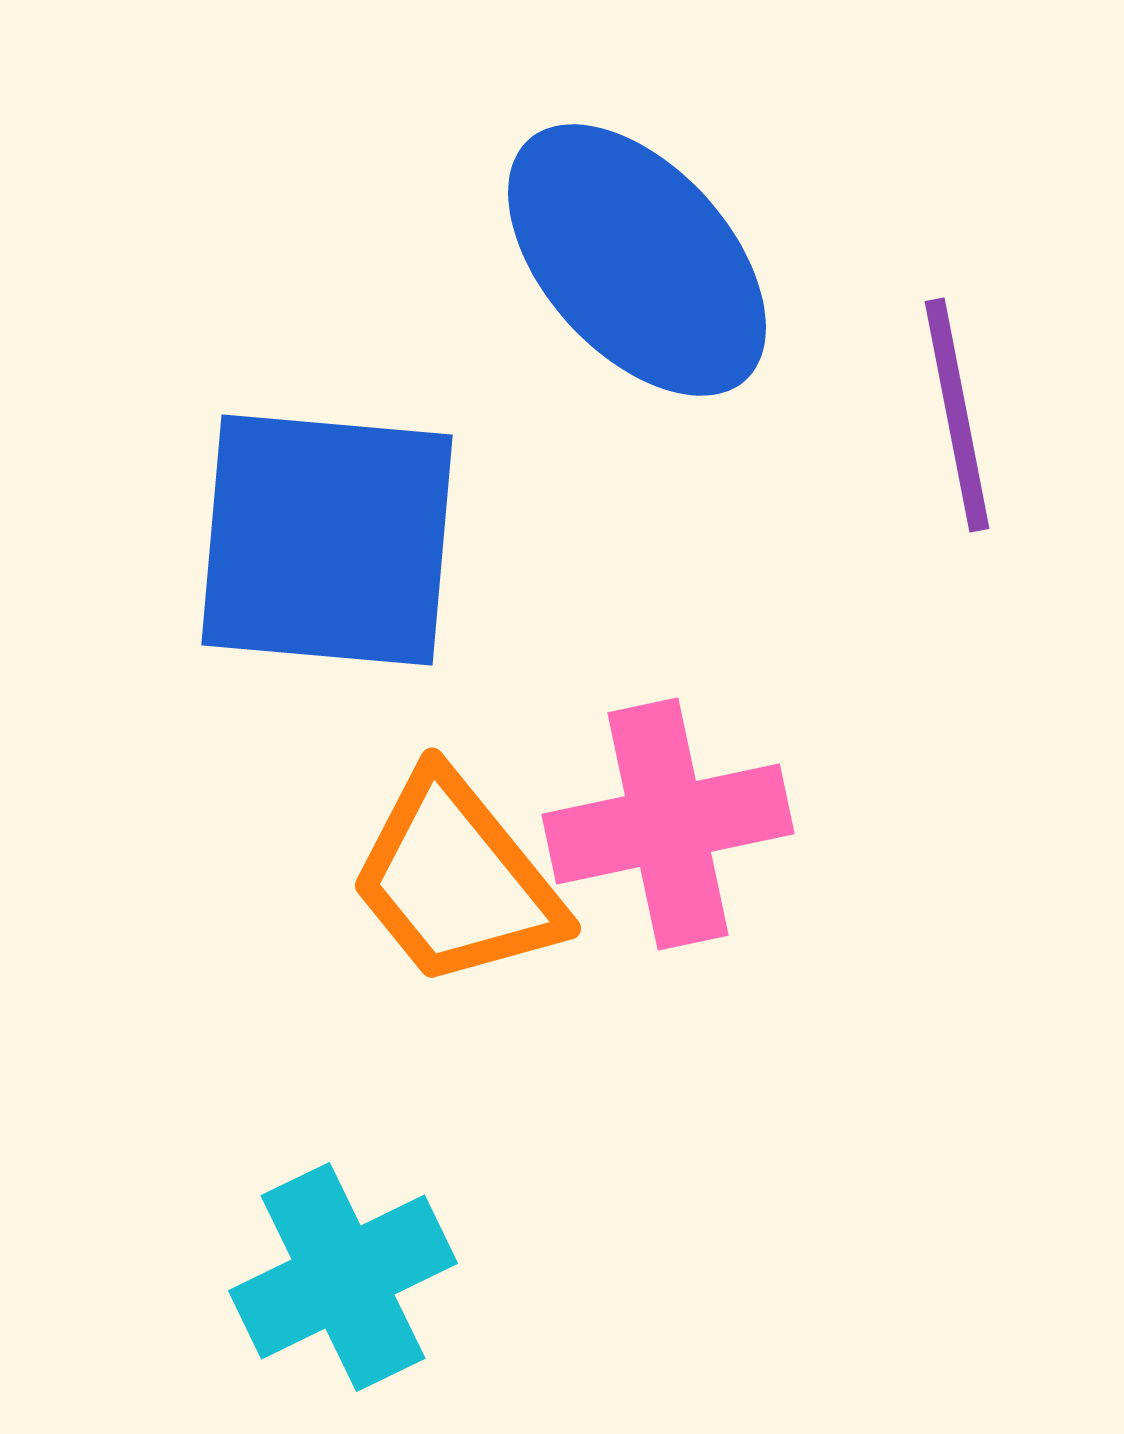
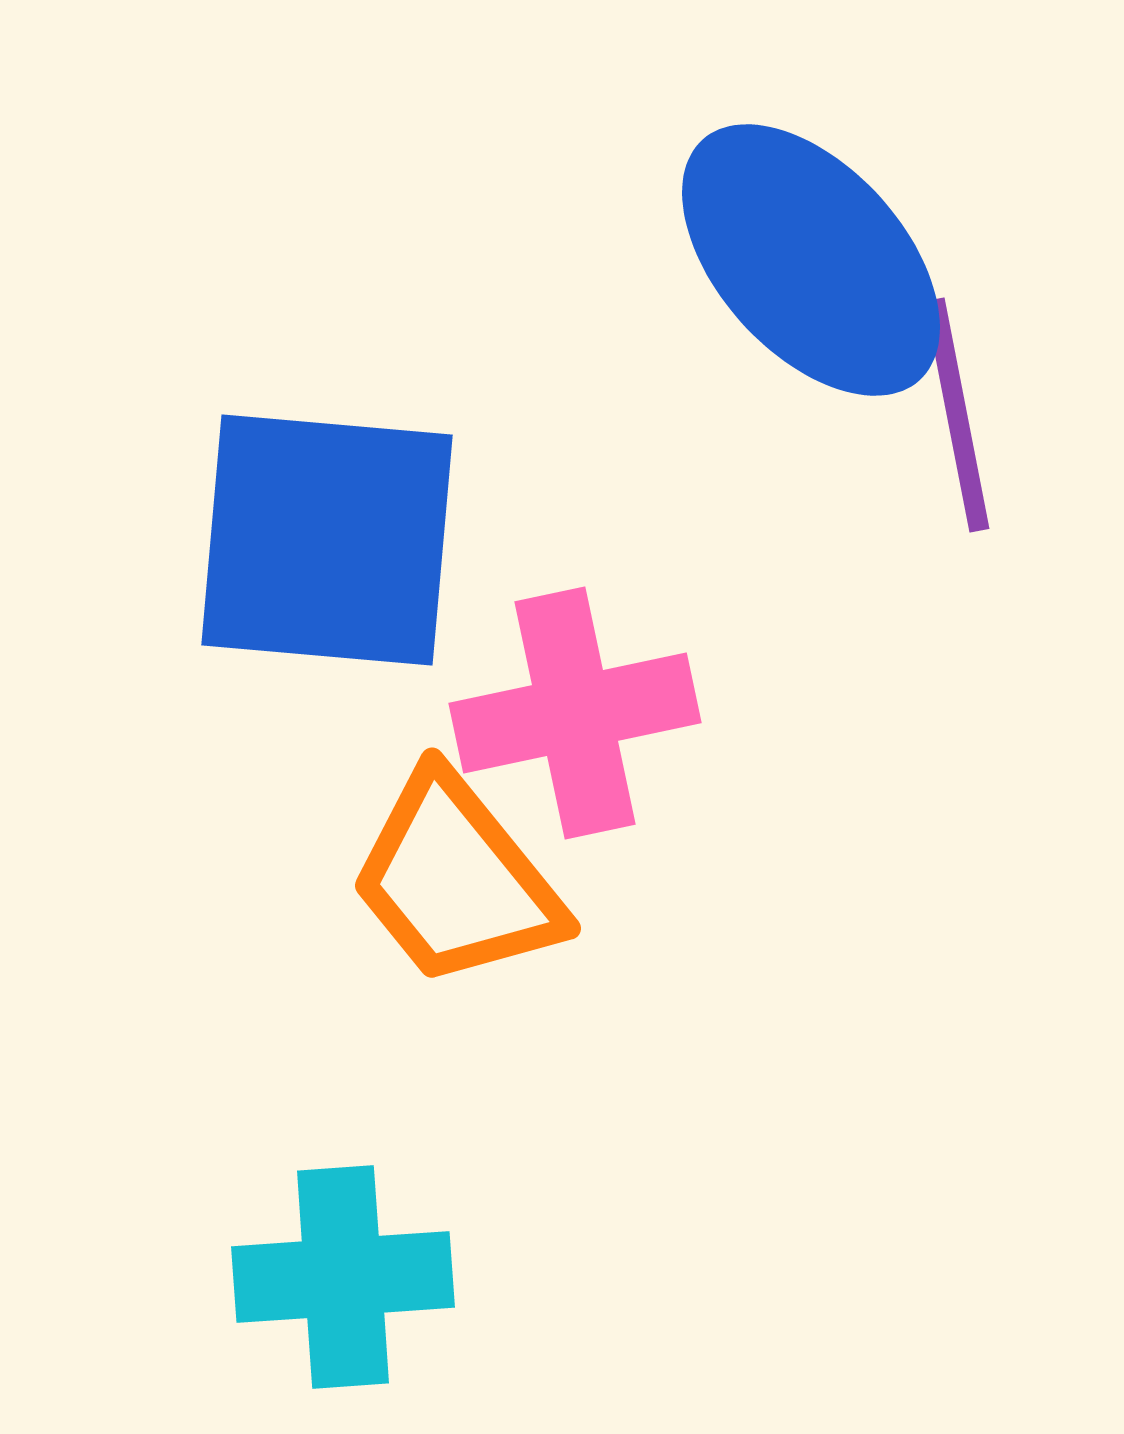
blue ellipse: moved 174 px right
pink cross: moved 93 px left, 111 px up
cyan cross: rotated 22 degrees clockwise
